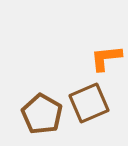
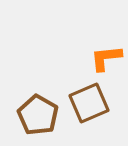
brown pentagon: moved 4 px left, 1 px down
